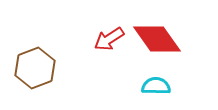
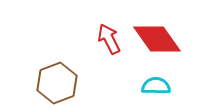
red arrow: rotated 96 degrees clockwise
brown hexagon: moved 22 px right, 15 px down
